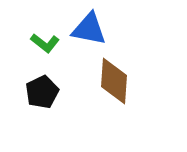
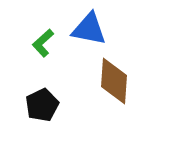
green L-shape: moved 2 px left; rotated 100 degrees clockwise
black pentagon: moved 13 px down
